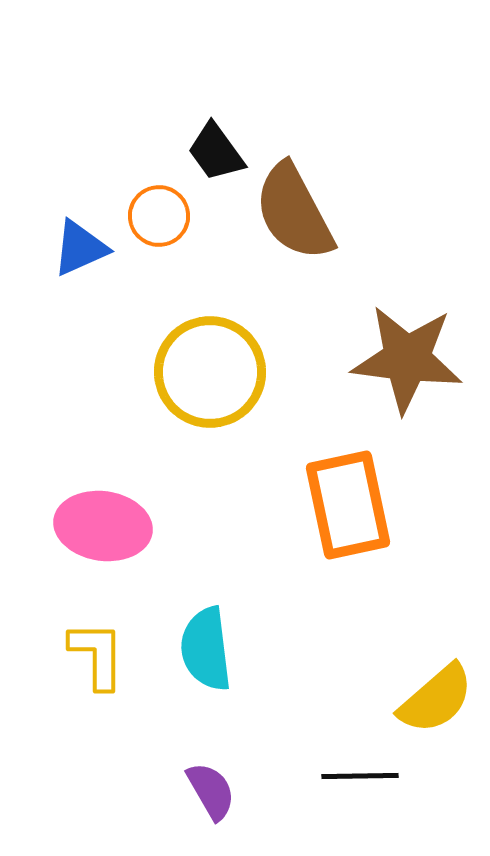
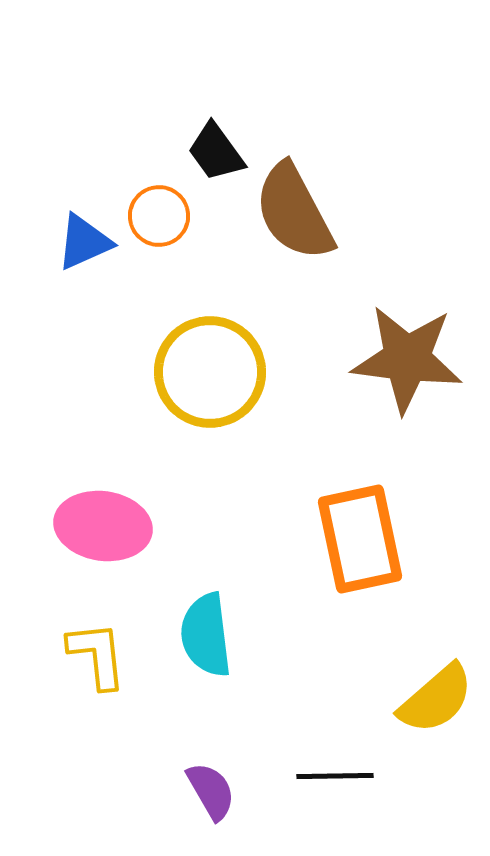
blue triangle: moved 4 px right, 6 px up
orange rectangle: moved 12 px right, 34 px down
cyan semicircle: moved 14 px up
yellow L-shape: rotated 6 degrees counterclockwise
black line: moved 25 px left
